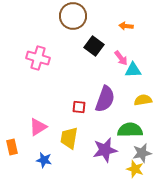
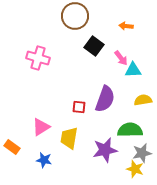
brown circle: moved 2 px right
pink triangle: moved 3 px right
orange rectangle: rotated 42 degrees counterclockwise
